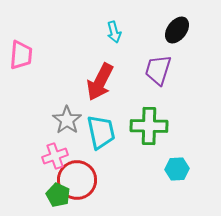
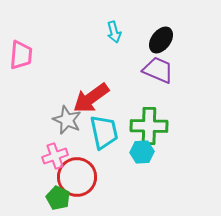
black ellipse: moved 16 px left, 10 px down
purple trapezoid: rotated 96 degrees clockwise
red arrow: moved 9 px left, 16 px down; rotated 27 degrees clockwise
gray star: rotated 12 degrees counterclockwise
cyan trapezoid: moved 3 px right
cyan hexagon: moved 35 px left, 17 px up
red circle: moved 3 px up
green pentagon: moved 3 px down
